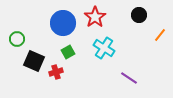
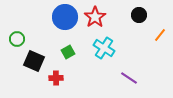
blue circle: moved 2 px right, 6 px up
red cross: moved 6 px down; rotated 16 degrees clockwise
